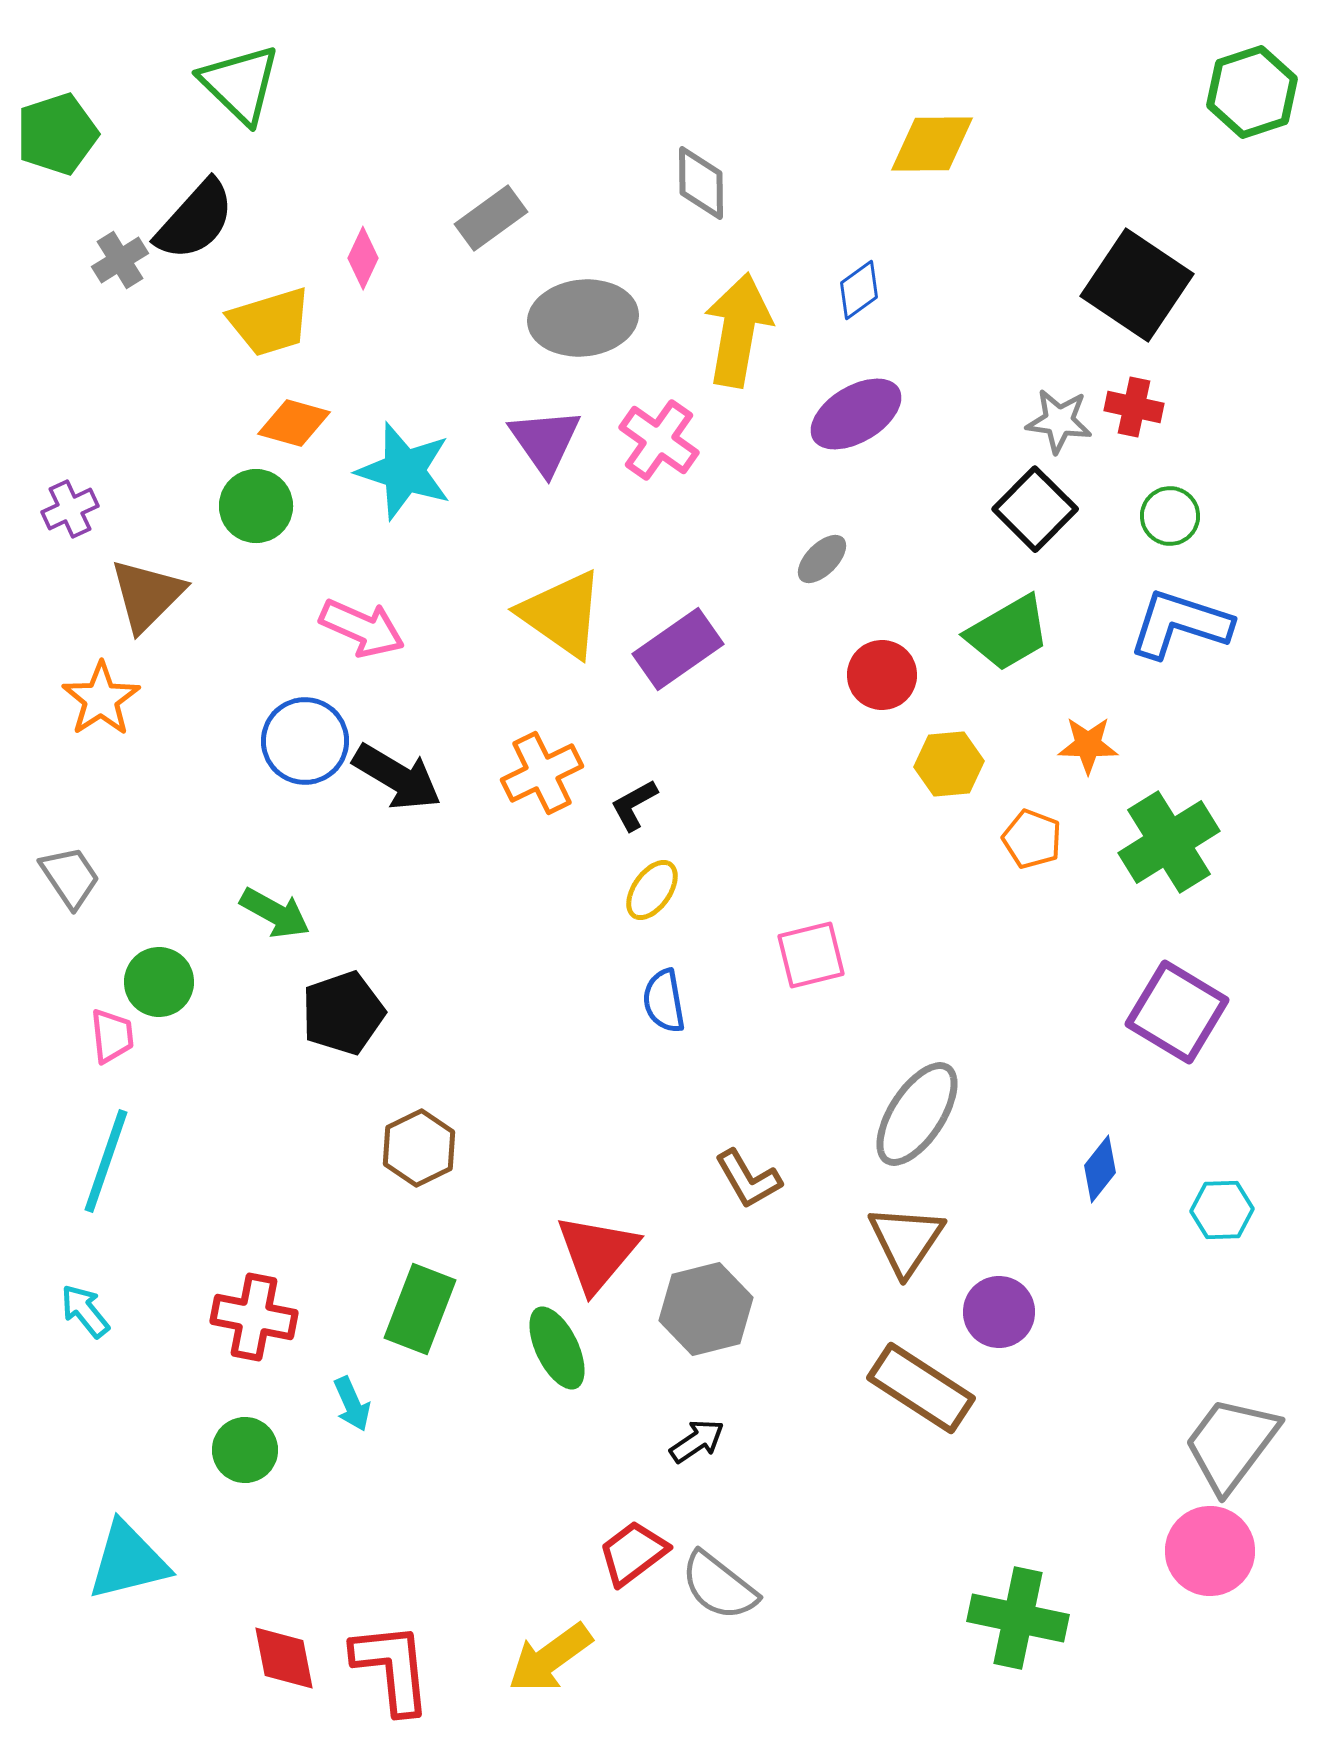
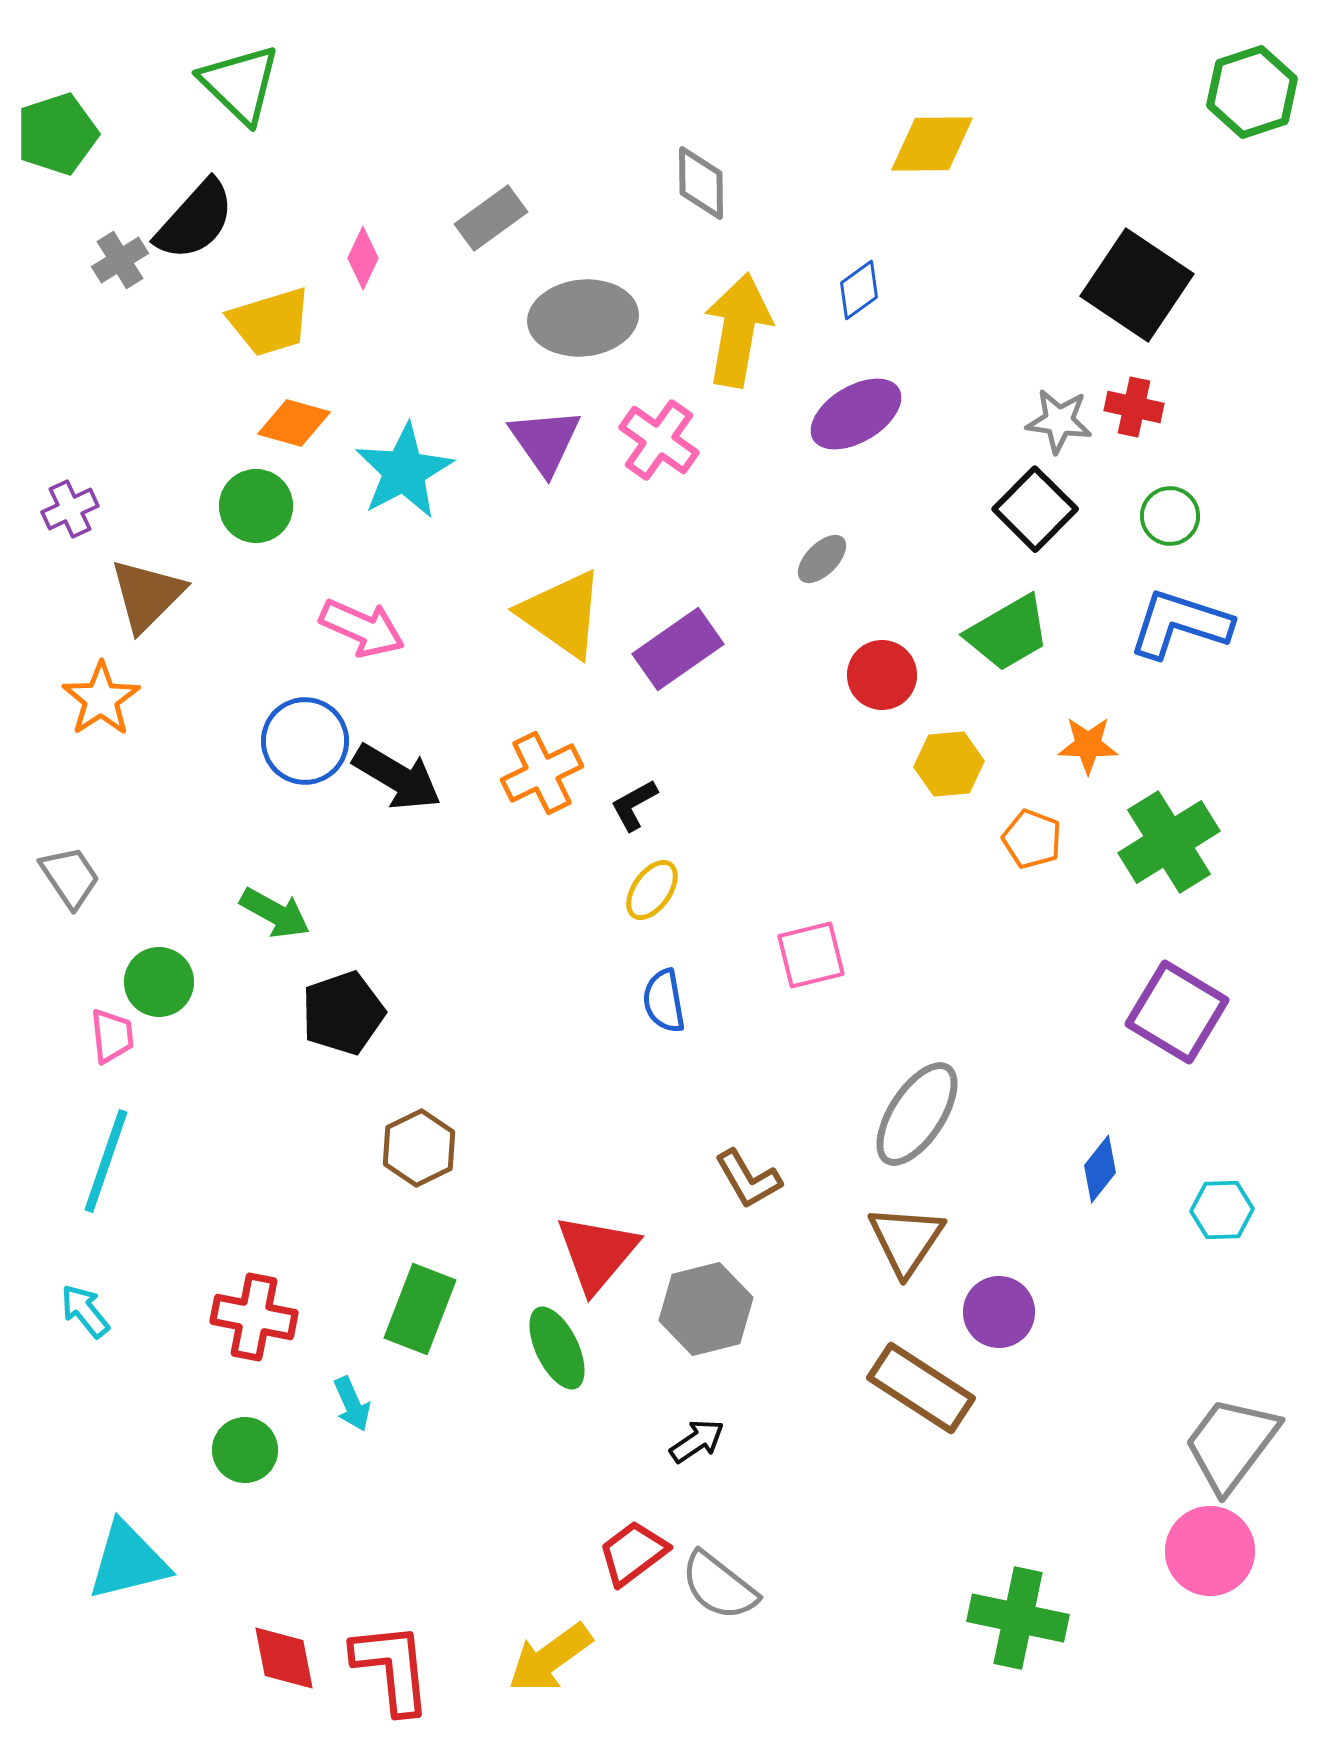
cyan star at (404, 471): rotated 26 degrees clockwise
